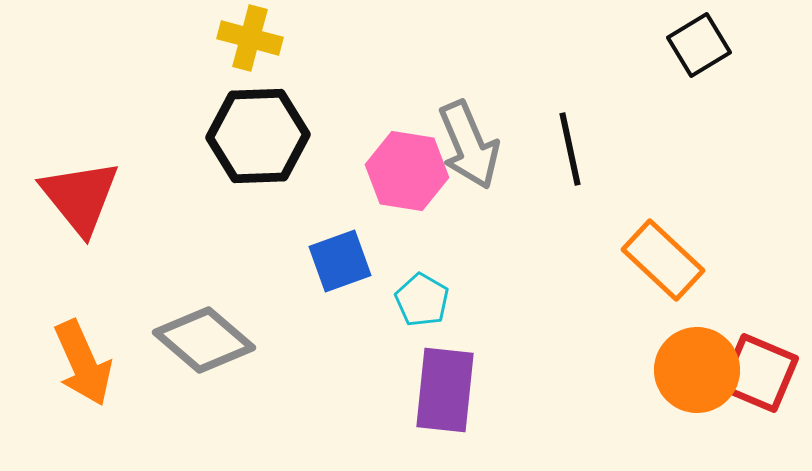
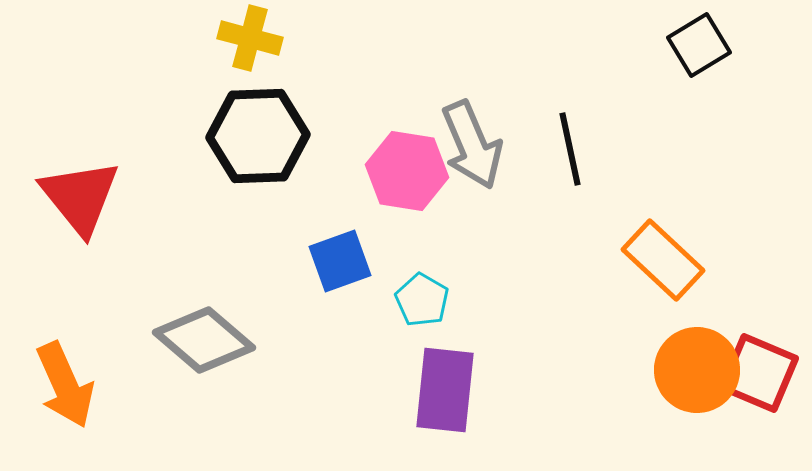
gray arrow: moved 3 px right
orange arrow: moved 18 px left, 22 px down
